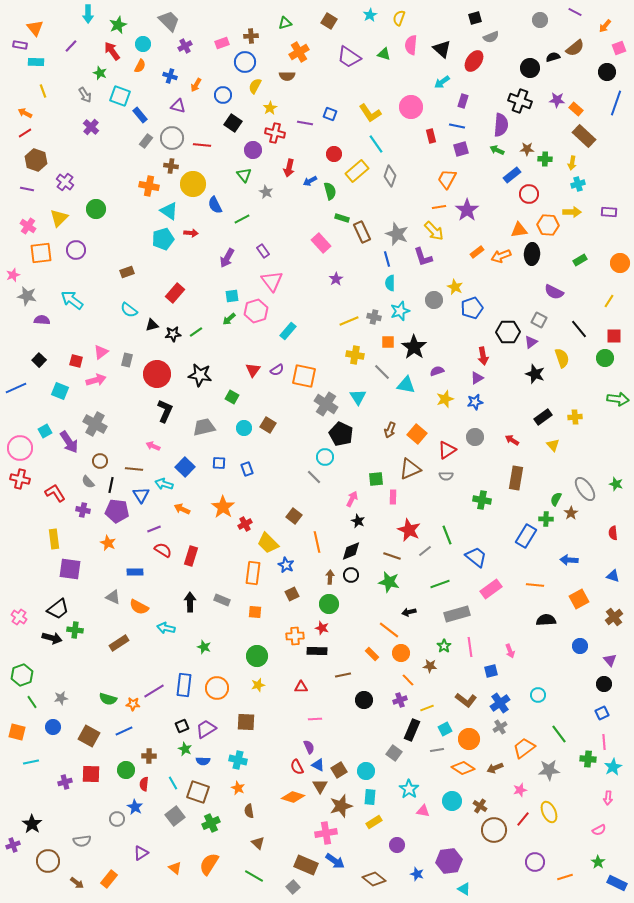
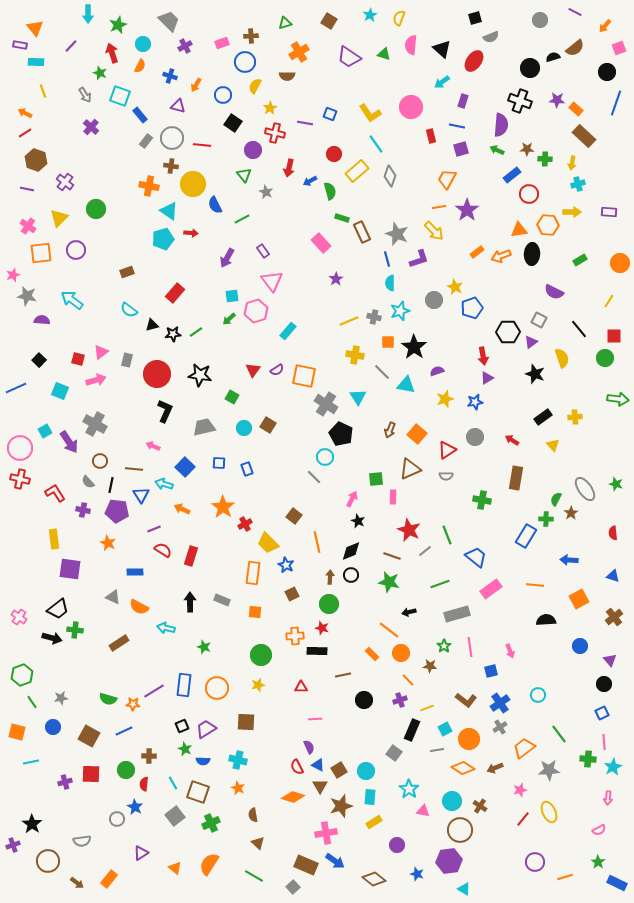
red arrow at (112, 51): moved 2 px down; rotated 18 degrees clockwise
purple L-shape at (423, 257): moved 4 px left, 2 px down; rotated 90 degrees counterclockwise
red square at (76, 361): moved 2 px right, 2 px up
purple triangle at (477, 378): moved 10 px right
green circle at (257, 656): moved 4 px right, 1 px up
brown semicircle at (249, 811): moved 4 px right, 4 px down
brown circle at (494, 830): moved 34 px left
